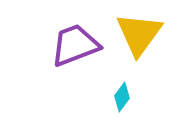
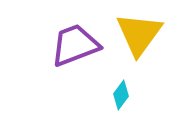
cyan diamond: moved 1 px left, 2 px up
